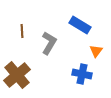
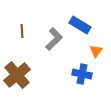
gray L-shape: moved 5 px right, 4 px up; rotated 15 degrees clockwise
